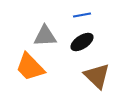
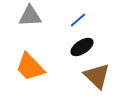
blue line: moved 4 px left, 5 px down; rotated 30 degrees counterclockwise
gray triangle: moved 15 px left, 20 px up
black ellipse: moved 5 px down
